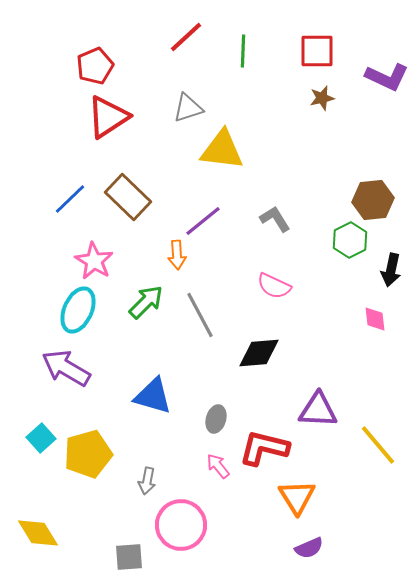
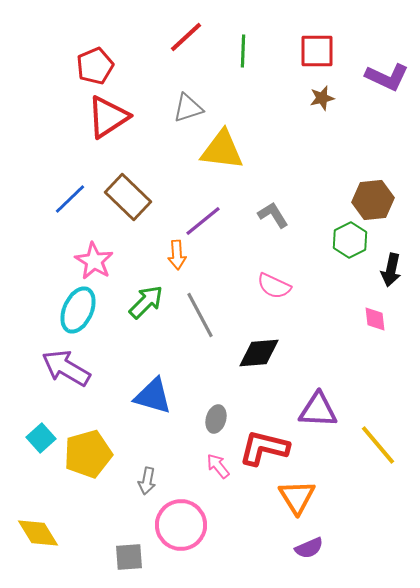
gray L-shape: moved 2 px left, 4 px up
